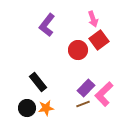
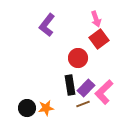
pink arrow: moved 3 px right
red square: moved 1 px up
red circle: moved 8 px down
black rectangle: moved 32 px right, 3 px down; rotated 30 degrees clockwise
pink L-shape: moved 2 px up
